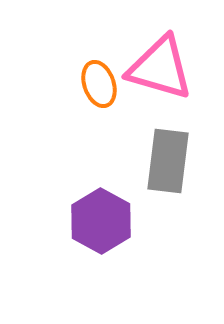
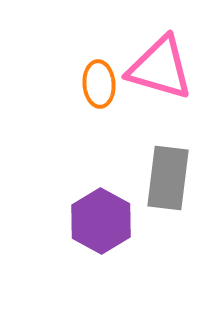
orange ellipse: rotated 15 degrees clockwise
gray rectangle: moved 17 px down
